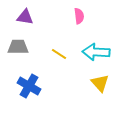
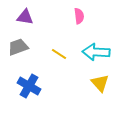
gray trapezoid: rotated 20 degrees counterclockwise
